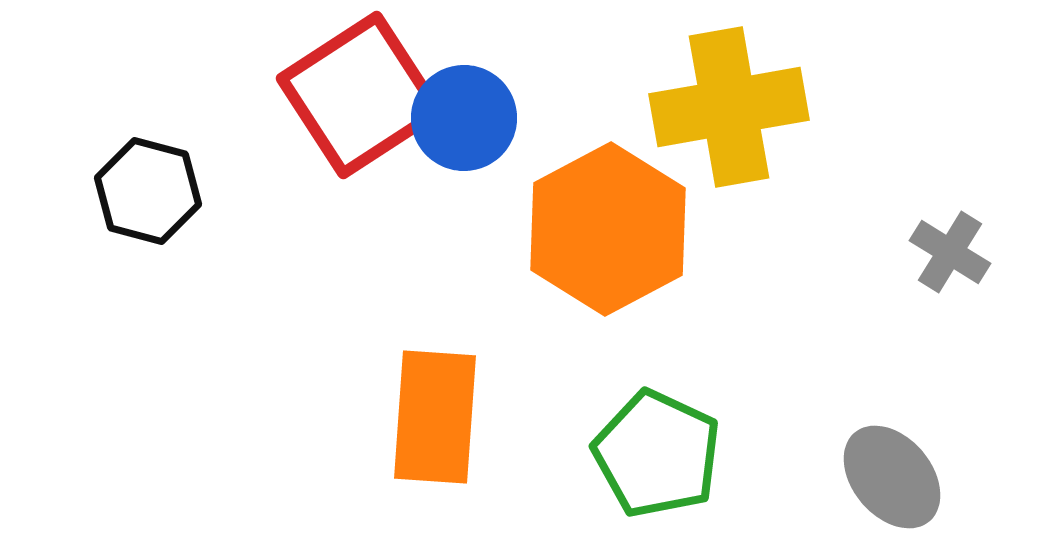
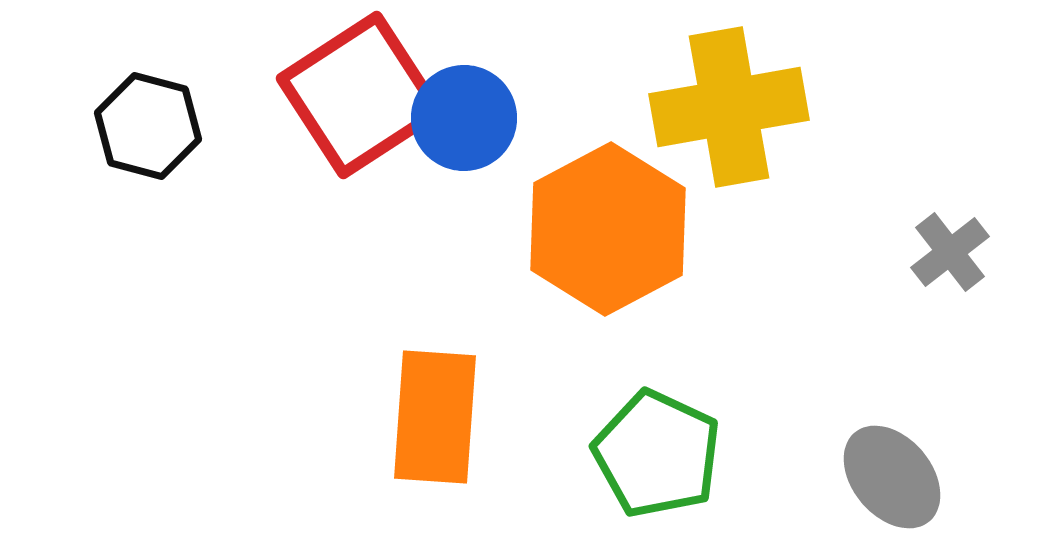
black hexagon: moved 65 px up
gray cross: rotated 20 degrees clockwise
